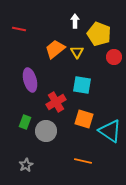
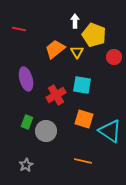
yellow pentagon: moved 5 px left, 1 px down
purple ellipse: moved 4 px left, 1 px up
red cross: moved 7 px up
green rectangle: moved 2 px right
